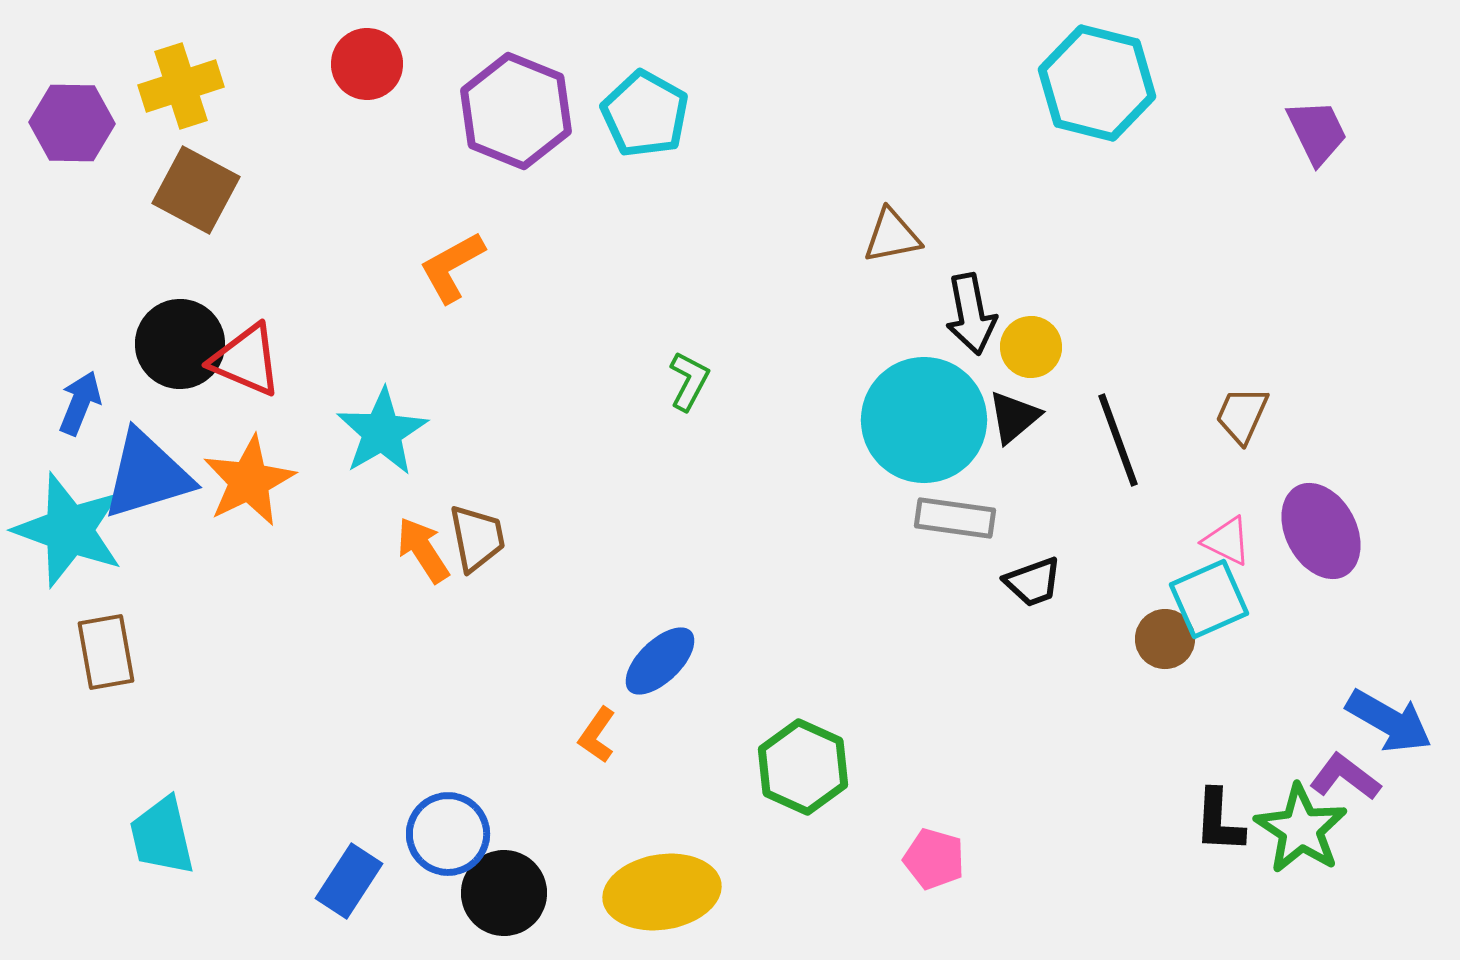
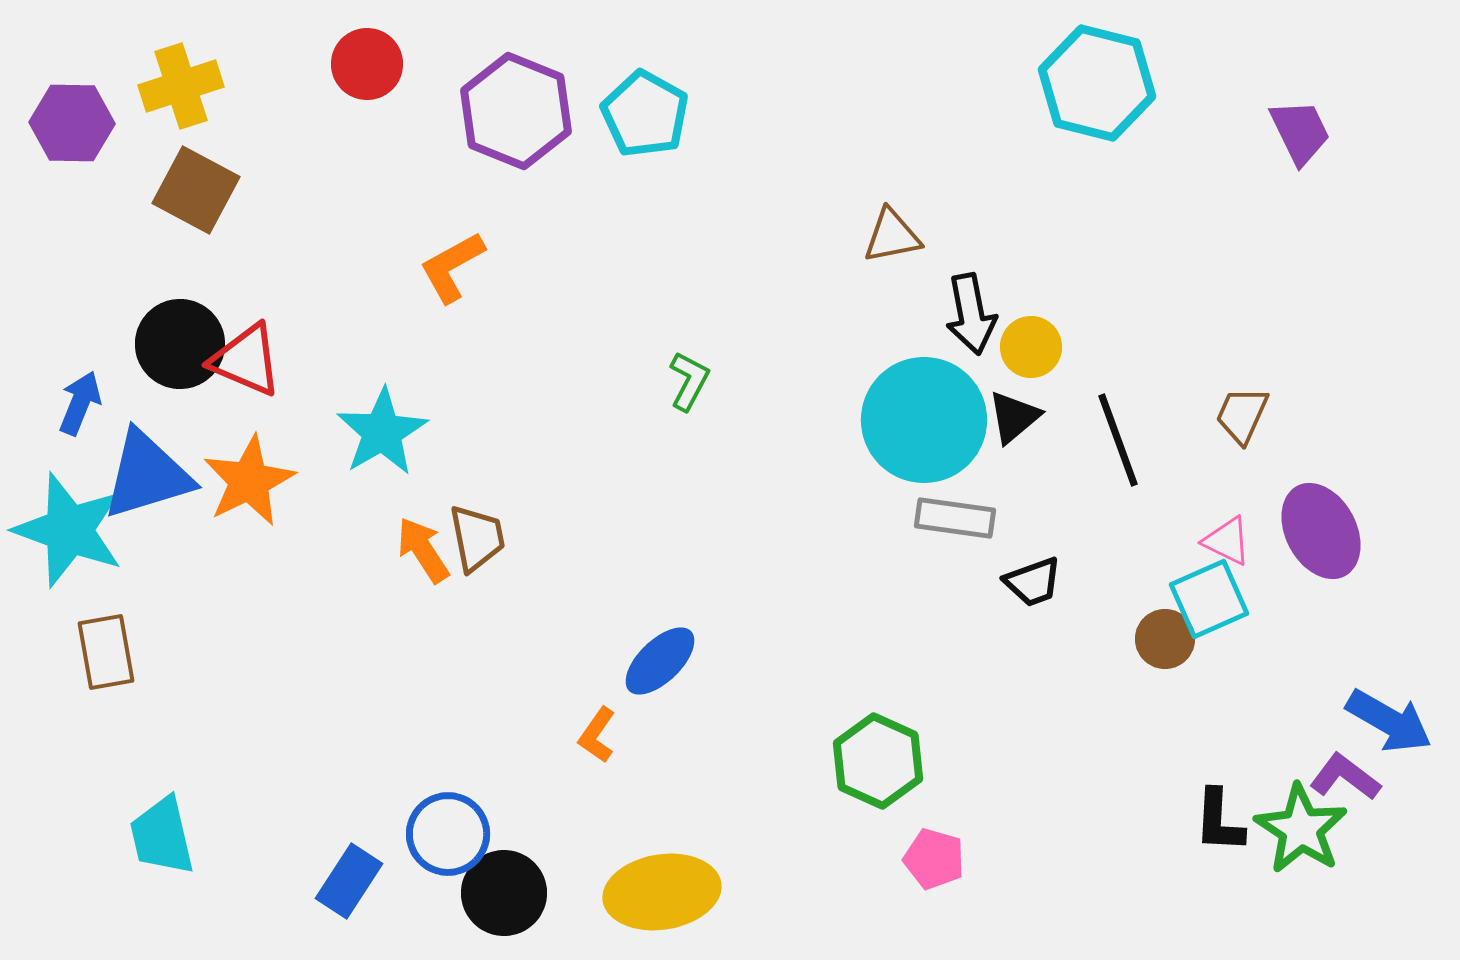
purple trapezoid at (1317, 132): moved 17 px left
green hexagon at (803, 767): moved 75 px right, 6 px up
